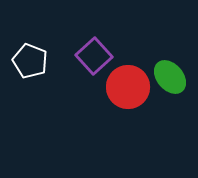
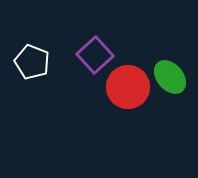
purple square: moved 1 px right, 1 px up
white pentagon: moved 2 px right, 1 px down
